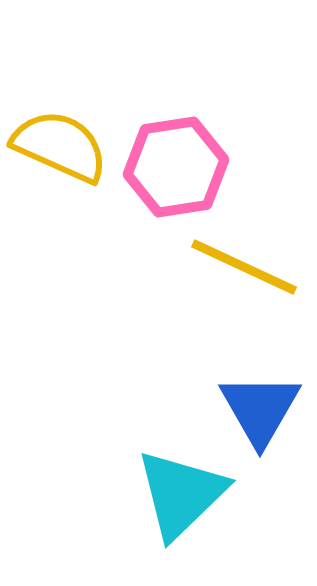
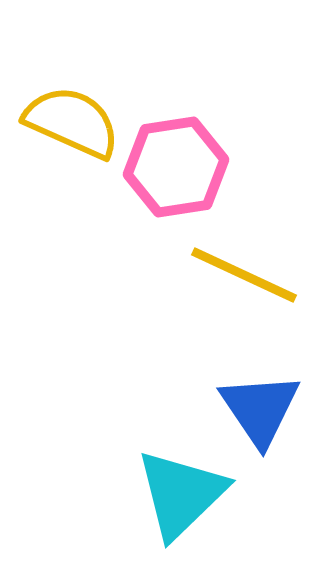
yellow semicircle: moved 12 px right, 24 px up
yellow line: moved 8 px down
blue triangle: rotated 4 degrees counterclockwise
